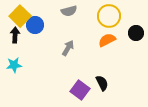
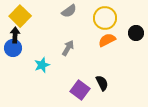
gray semicircle: rotated 21 degrees counterclockwise
yellow circle: moved 4 px left, 2 px down
blue circle: moved 22 px left, 23 px down
cyan star: moved 28 px right; rotated 14 degrees counterclockwise
